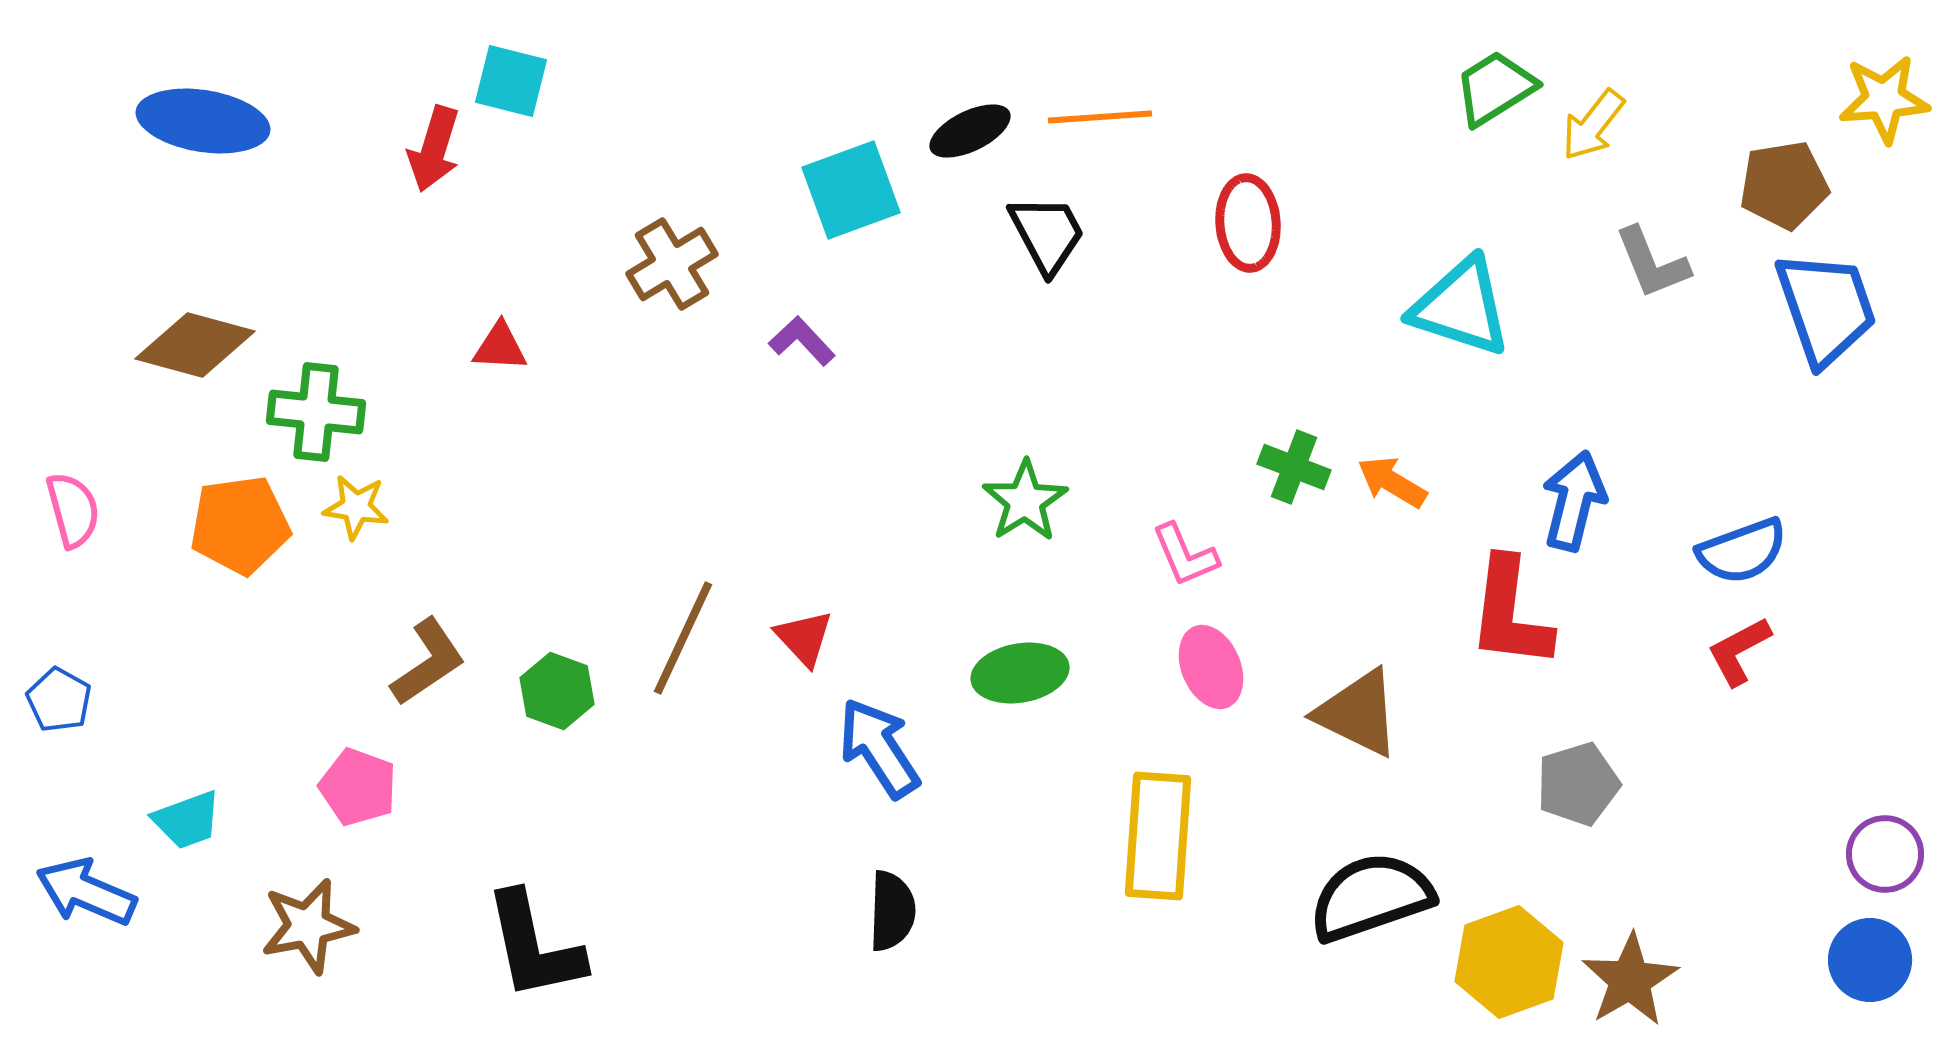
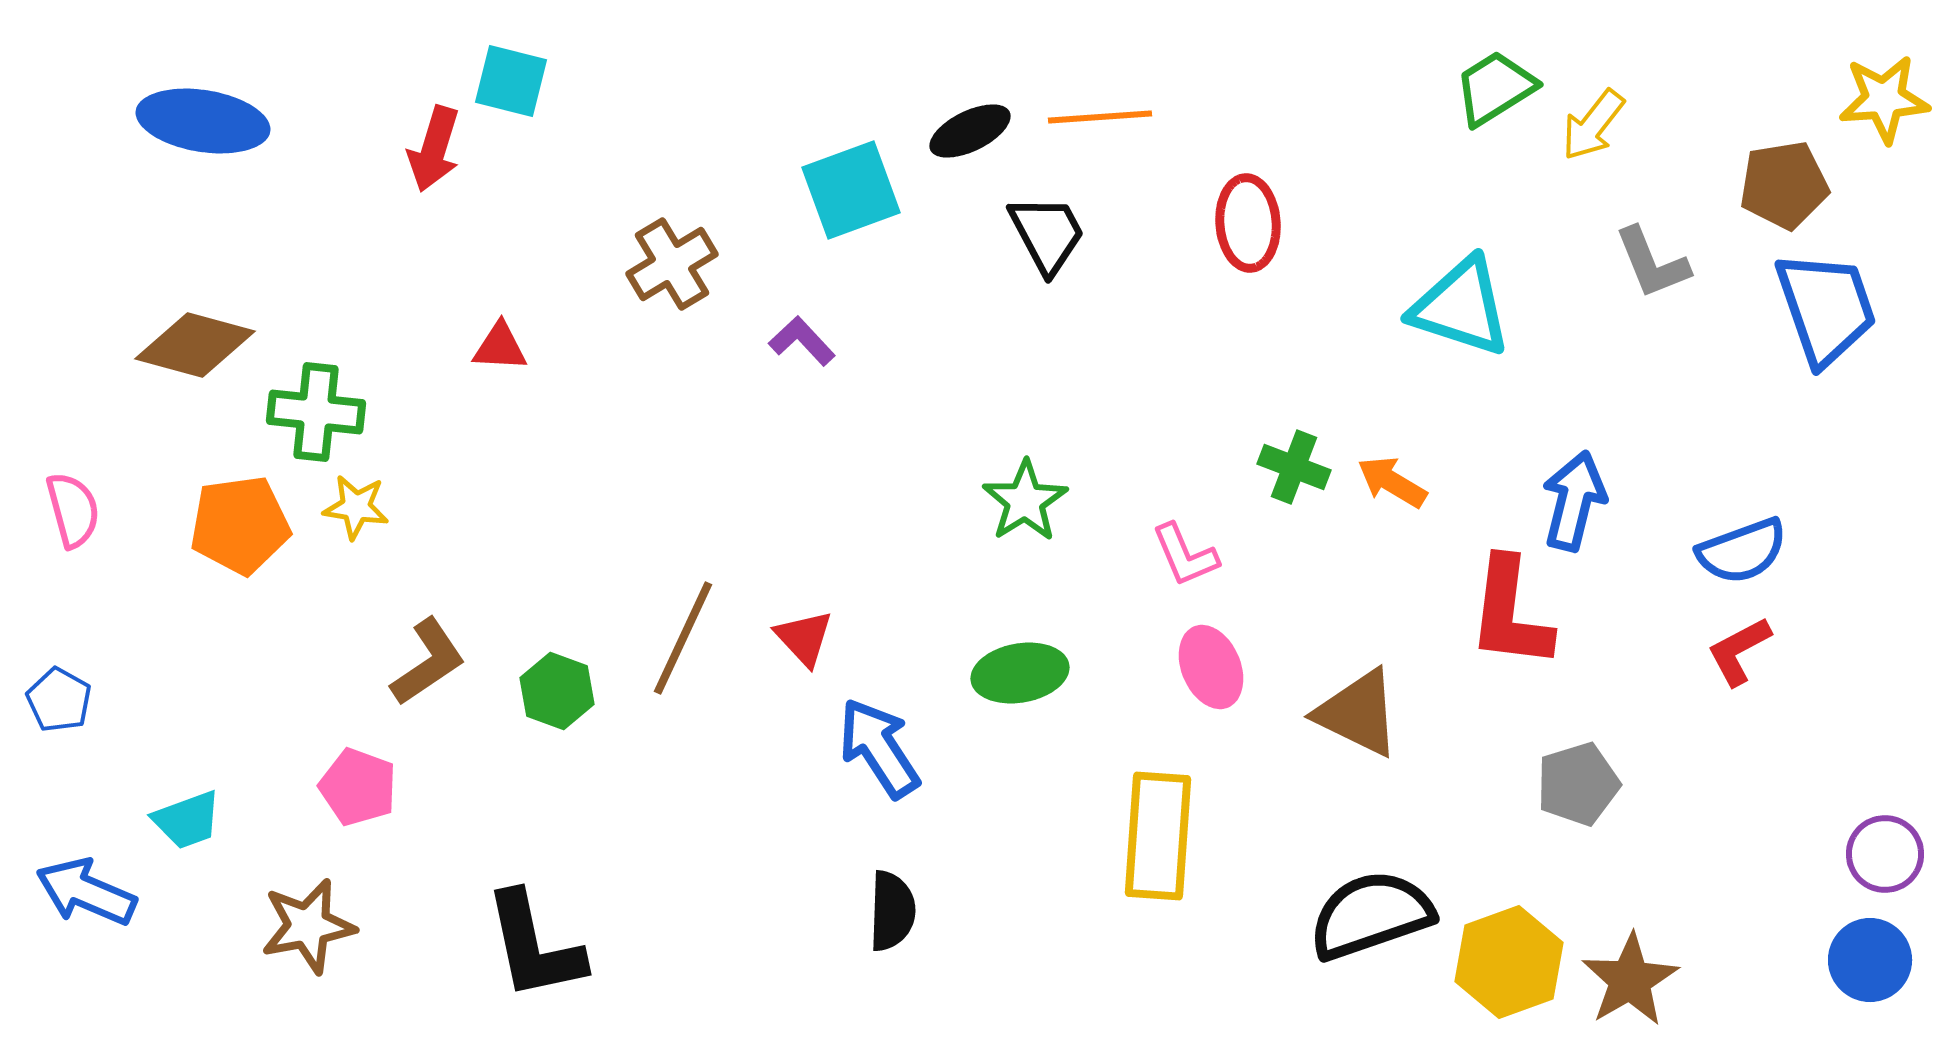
black semicircle at (1371, 897): moved 18 px down
